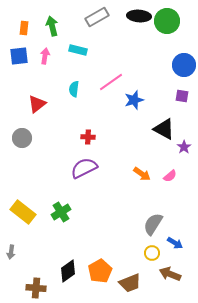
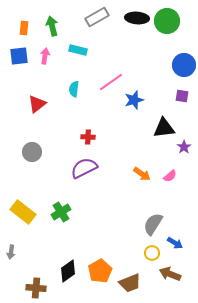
black ellipse: moved 2 px left, 2 px down
black triangle: moved 1 px up; rotated 35 degrees counterclockwise
gray circle: moved 10 px right, 14 px down
